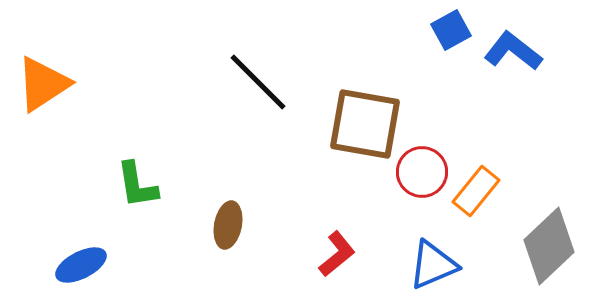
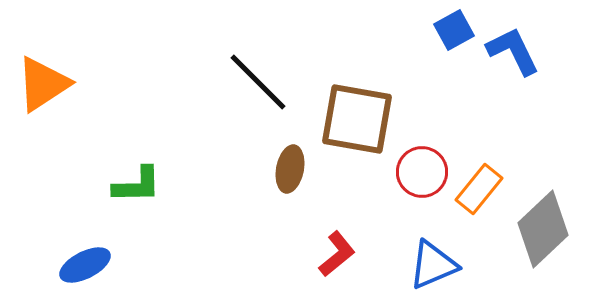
blue square: moved 3 px right
blue L-shape: rotated 26 degrees clockwise
brown square: moved 8 px left, 5 px up
green L-shape: rotated 82 degrees counterclockwise
orange rectangle: moved 3 px right, 2 px up
brown ellipse: moved 62 px right, 56 px up
gray diamond: moved 6 px left, 17 px up
blue ellipse: moved 4 px right
